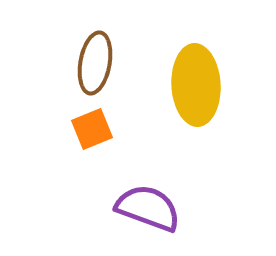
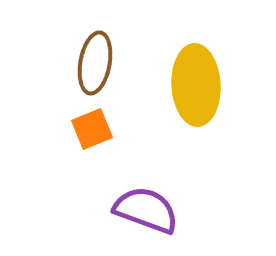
purple semicircle: moved 2 px left, 2 px down
